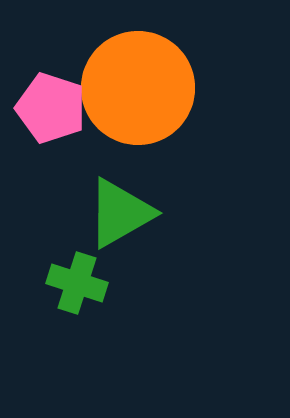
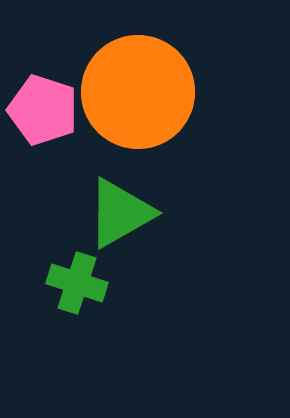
orange circle: moved 4 px down
pink pentagon: moved 8 px left, 2 px down
